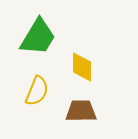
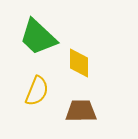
green trapezoid: rotated 102 degrees clockwise
yellow diamond: moved 3 px left, 4 px up
